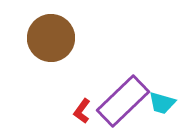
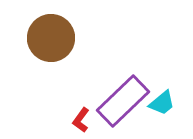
cyan trapezoid: rotated 56 degrees counterclockwise
red L-shape: moved 1 px left, 9 px down
